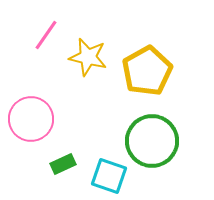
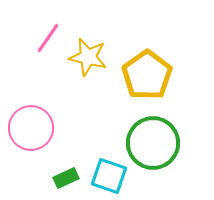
pink line: moved 2 px right, 3 px down
yellow pentagon: moved 4 px down; rotated 6 degrees counterclockwise
pink circle: moved 9 px down
green circle: moved 1 px right, 2 px down
green rectangle: moved 3 px right, 14 px down
